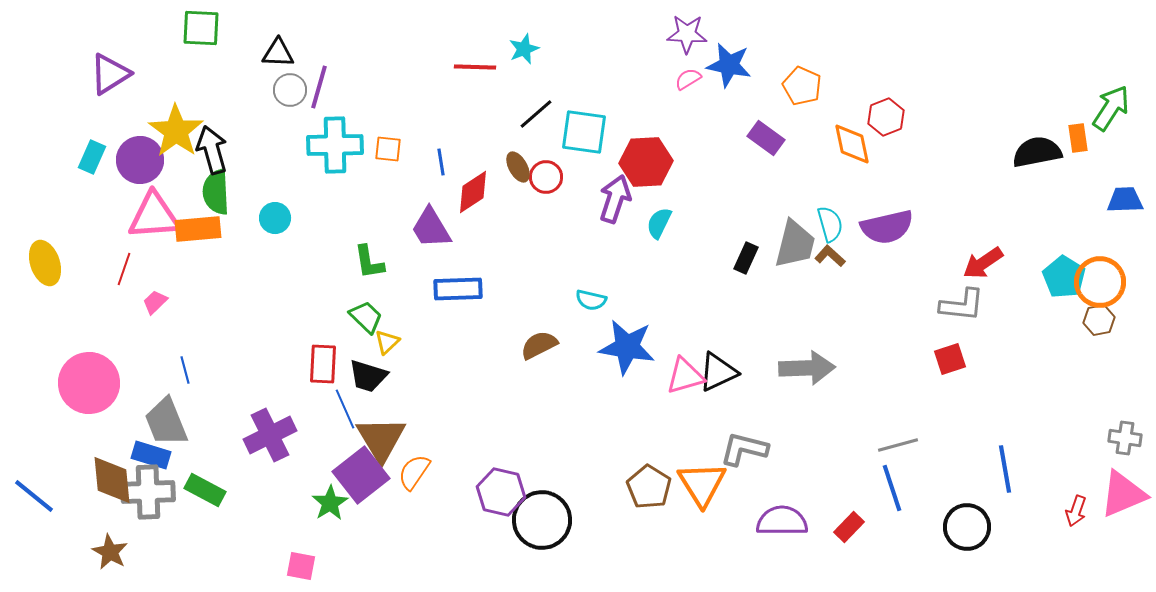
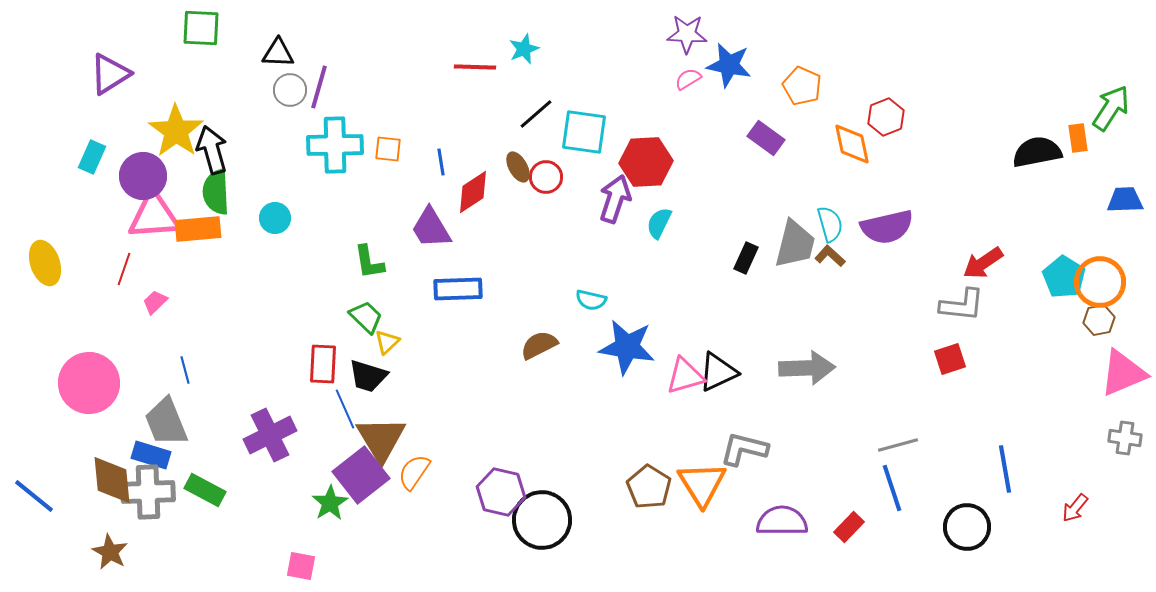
purple circle at (140, 160): moved 3 px right, 16 px down
pink triangle at (1123, 494): moved 121 px up
red arrow at (1076, 511): moved 1 px left, 3 px up; rotated 20 degrees clockwise
